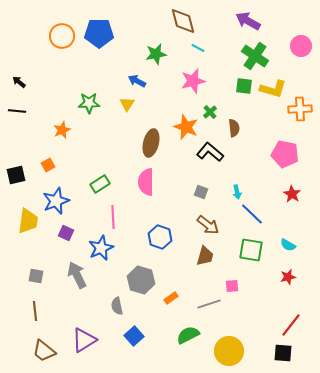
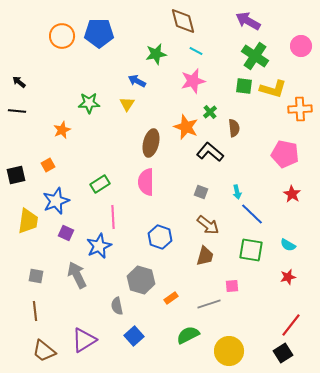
cyan line at (198, 48): moved 2 px left, 3 px down
blue star at (101, 248): moved 2 px left, 2 px up
black square at (283, 353): rotated 36 degrees counterclockwise
